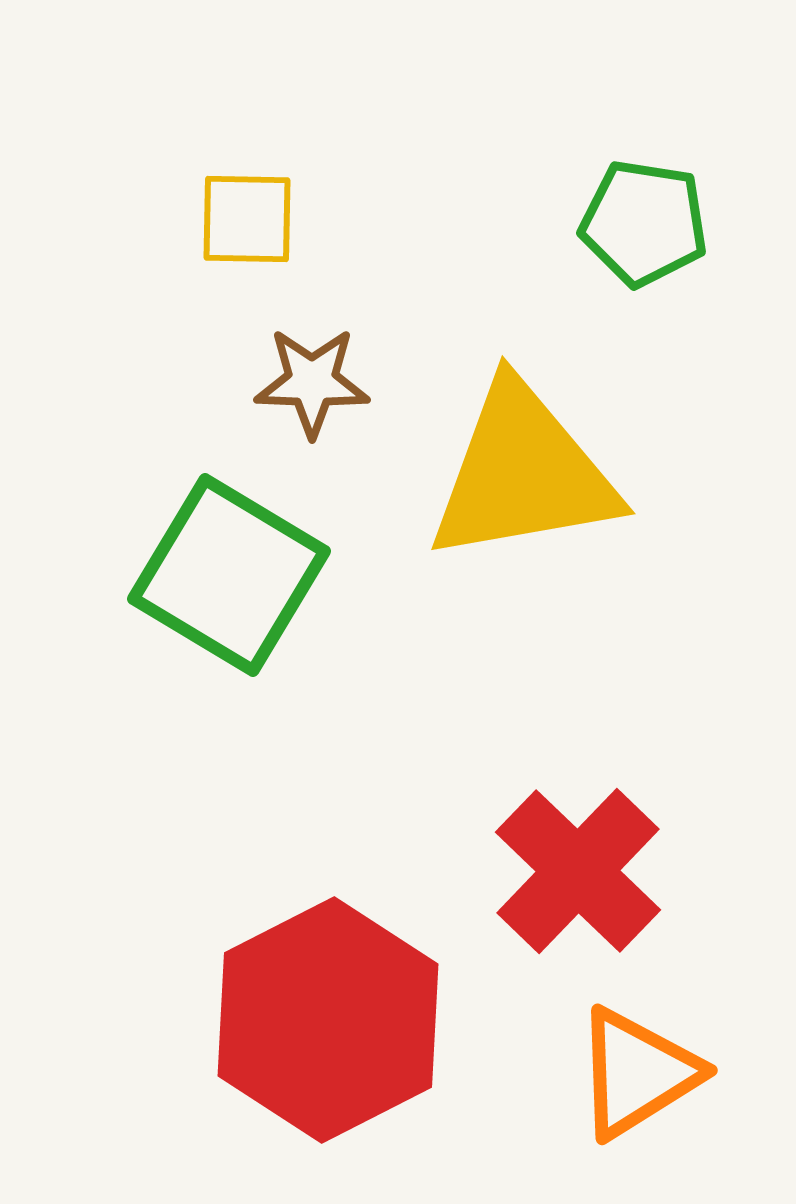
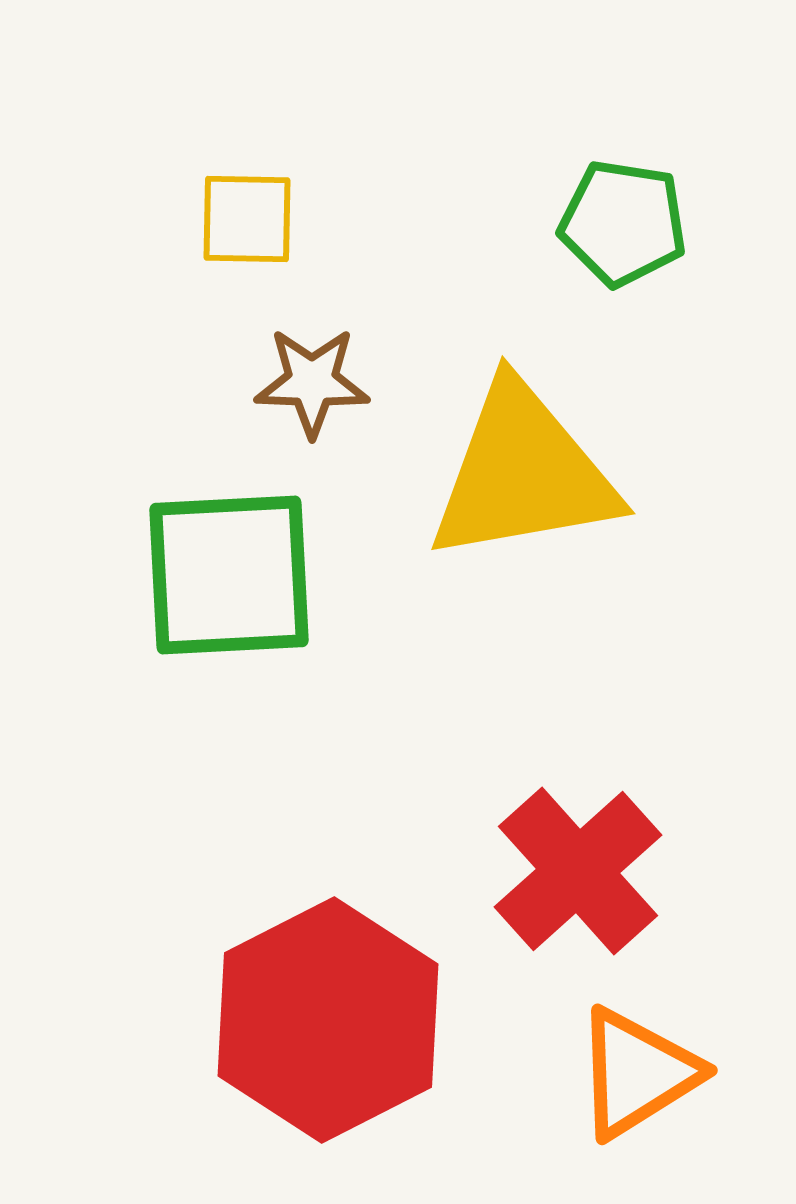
green pentagon: moved 21 px left
green square: rotated 34 degrees counterclockwise
red cross: rotated 4 degrees clockwise
